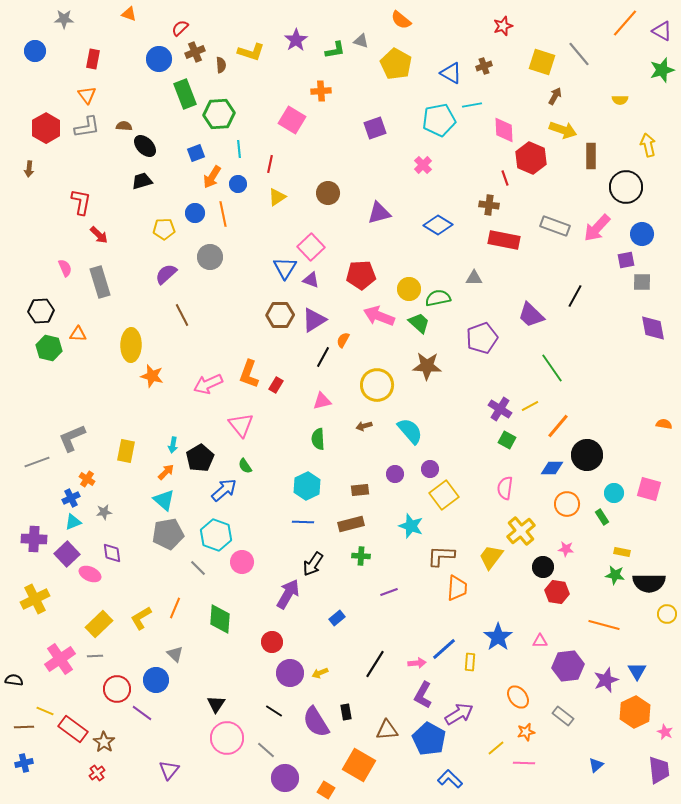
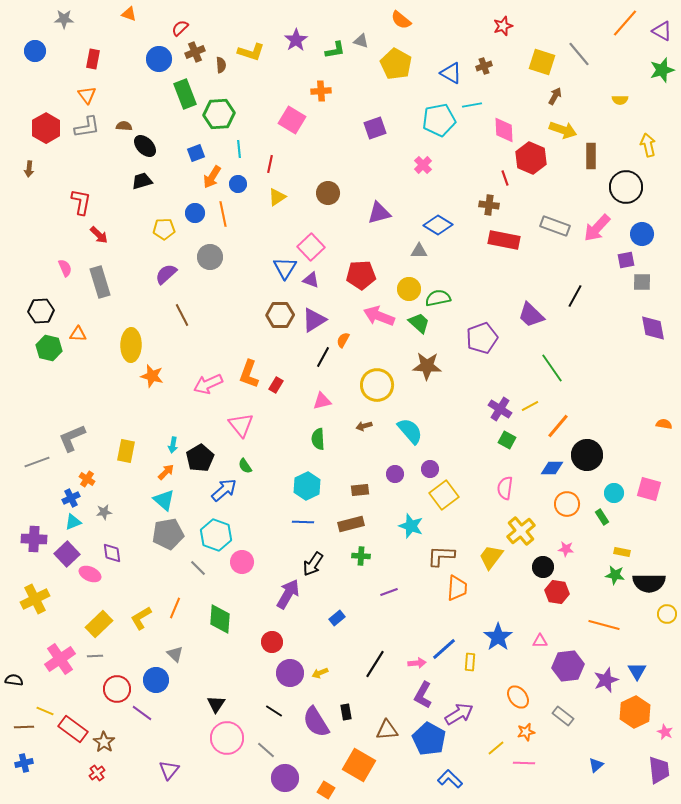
gray triangle at (474, 278): moved 55 px left, 27 px up
